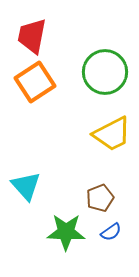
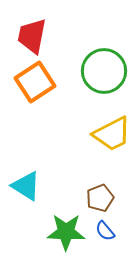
green circle: moved 1 px left, 1 px up
cyan triangle: rotated 16 degrees counterclockwise
blue semicircle: moved 6 px left, 1 px up; rotated 85 degrees clockwise
